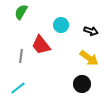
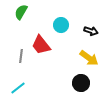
black circle: moved 1 px left, 1 px up
